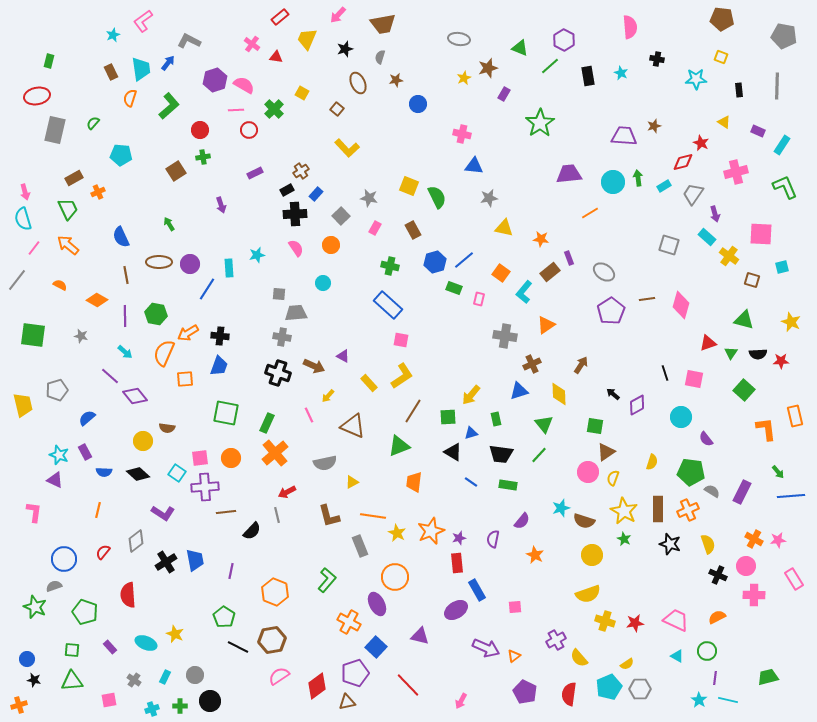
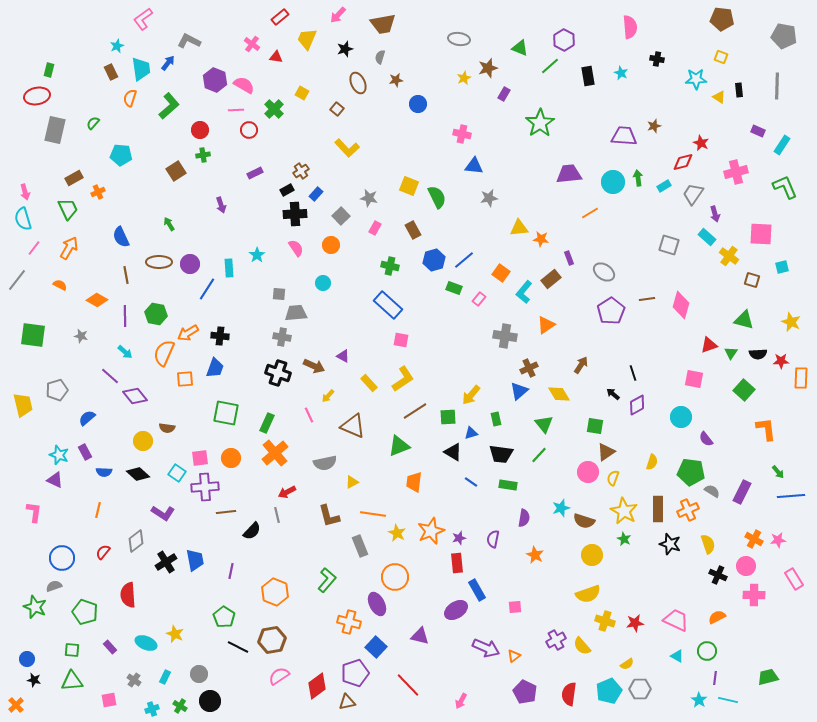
pink L-shape at (143, 21): moved 2 px up
cyan star at (113, 35): moved 4 px right, 11 px down
green rectangle at (49, 61): moved 9 px down
purple hexagon at (215, 80): rotated 20 degrees counterclockwise
yellow triangle at (724, 122): moved 5 px left, 25 px up
green cross at (203, 157): moved 2 px up
yellow triangle at (504, 228): moved 15 px right; rotated 18 degrees counterclockwise
orange arrow at (68, 245): moved 1 px right, 3 px down; rotated 80 degrees clockwise
cyan star at (257, 255): rotated 21 degrees counterclockwise
blue hexagon at (435, 262): moved 1 px left, 2 px up
brown rectangle at (550, 272): moved 1 px right, 7 px down
pink rectangle at (479, 299): rotated 24 degrees clockwise
red triangle at (708, 343): moved 1 px right, 2 px down
brown cross at (532, 364): moved 3 px left, 4 px down
blue trapezoid at (219, 366): moved 4 px left, 2 px down
black line at (665, 373): moved 32 px left
yellow L-shape at (402, 376): moved 1 px right, 3 px down
blue triangle at (519, 391): rotated 24 degrees counterclockwise
yellow diamond at (559, 394): rotated 30 degrees counterclockwise
brown line at (413, 411): moved 2 px right; rotated 25 degrees clockwise
orange rectangle at (795, 416): moved 6 px right, 38 px up; rotated 15 degrees clockwise
orange line at (373, 516): moved 2 px up
purple semicircle at (522, 521): moved 2 px right, 3 px up; rotated 30 degrees counterclockwise
blue circle at (64, 559): moved 2 px left, 1 px up
orange cross at (349, 622): rotated 15 degrees counterclockwise
yellow semicircle at (579, 658): moved 3 px right, 12 px up
gray circle at (195, 675): moved 4 px right, 1 px up
cyan pentagon at (609, 687): moved 4 px down
orange cross at (19, 705): moved 3 px left; rotated 28 degrees counterclockwise
green cross at (180, 706): rotated 32 degrees clockwise
